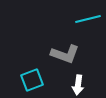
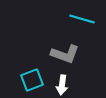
cyan line: moved 6 px left; rotated 30 degrees clockwise
white arrow: moved 16 px left
